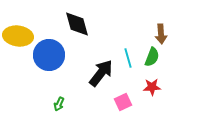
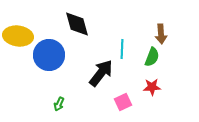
cyan line: moved 6 px left, 9 px up; rotated 18 degrees clockwise
